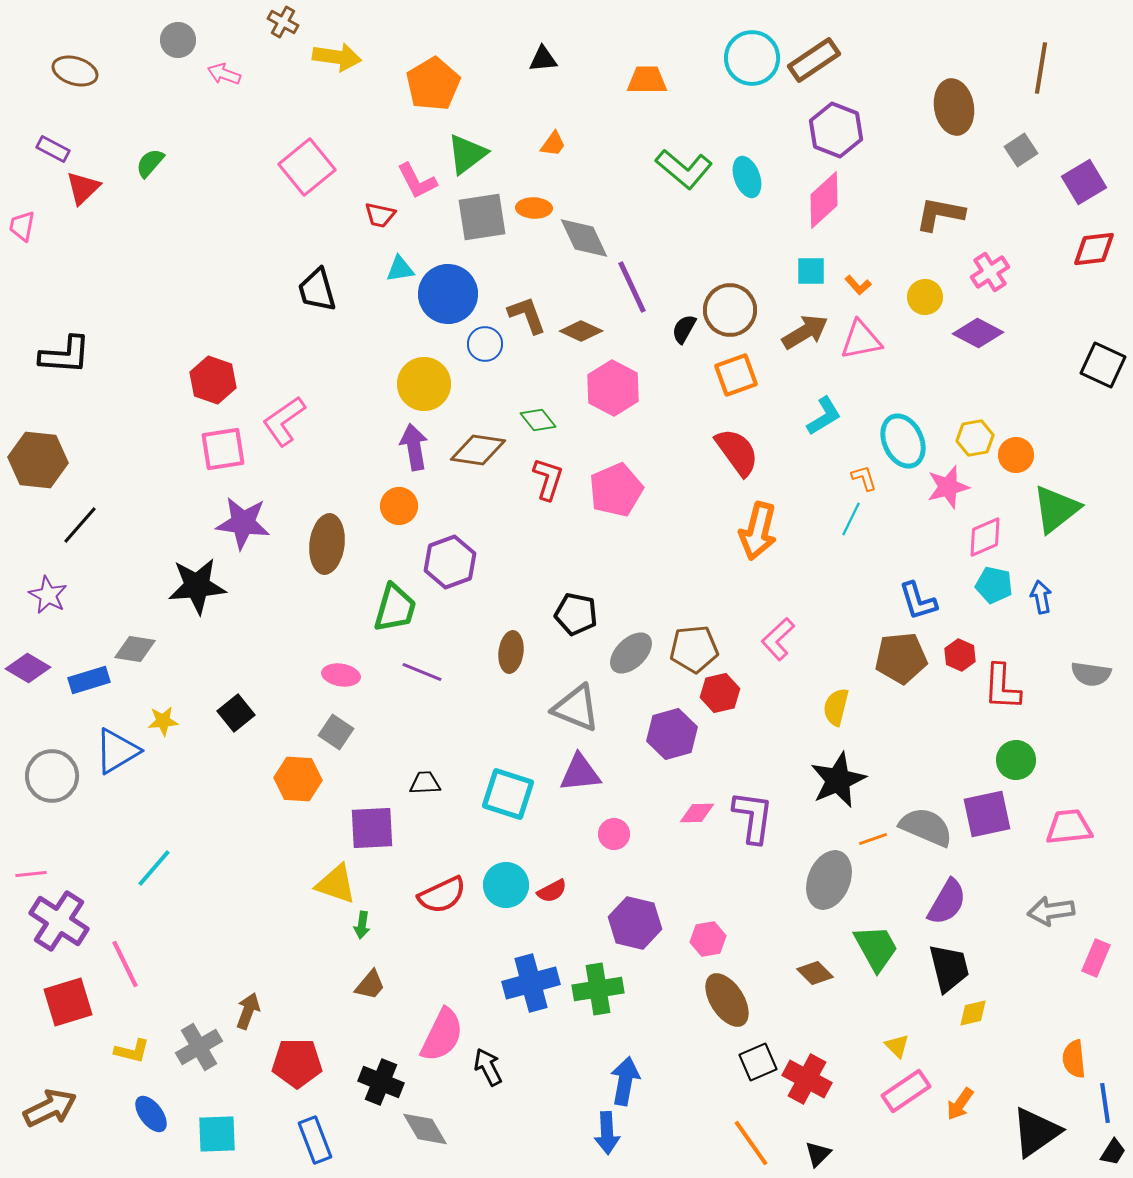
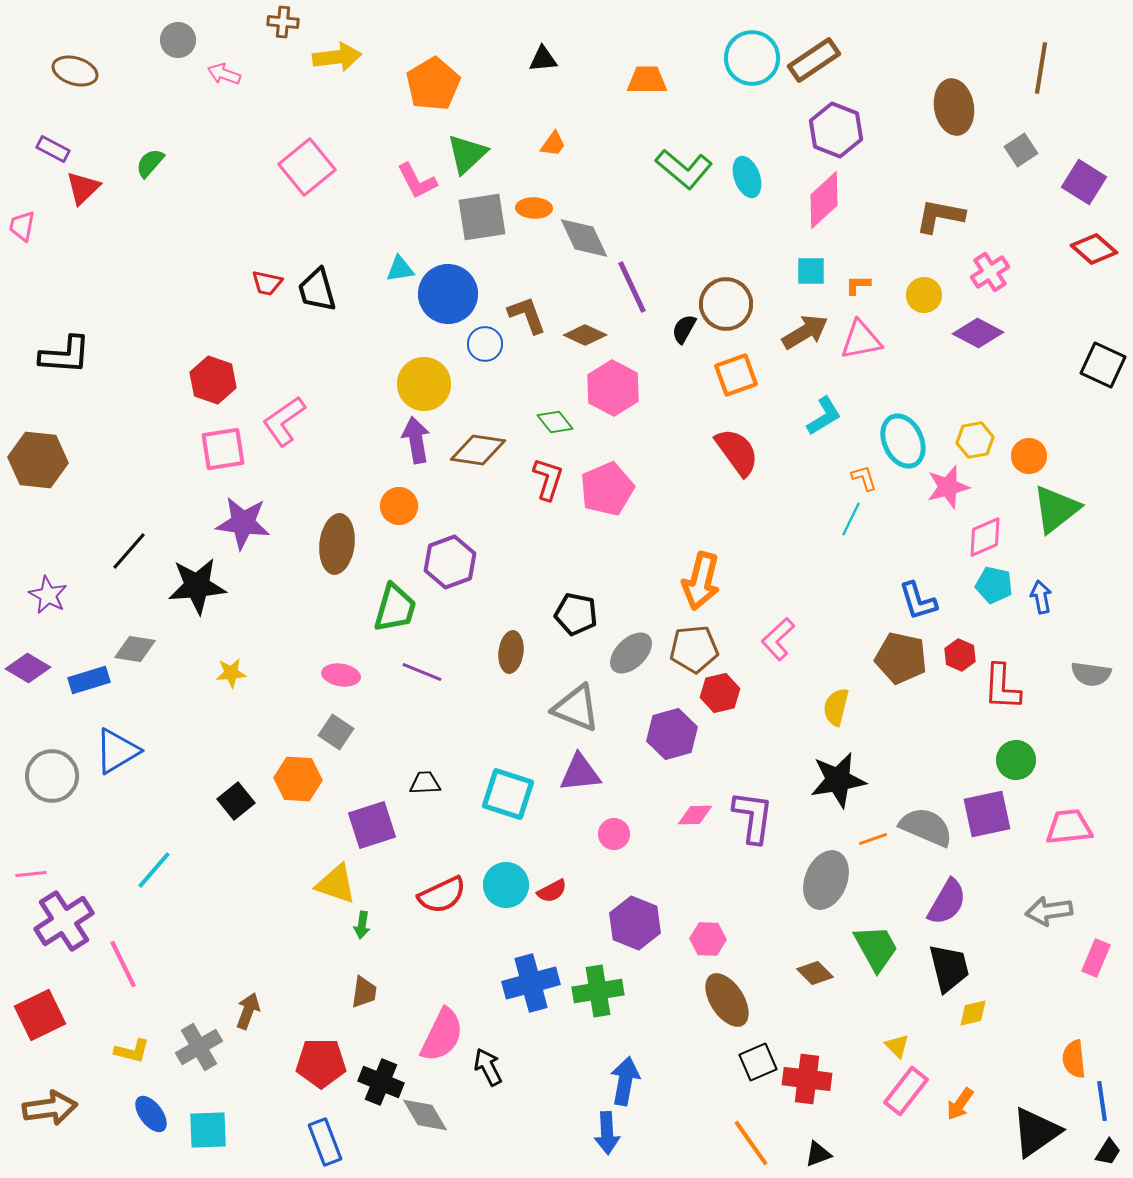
brown cross at (283, 22): rotated 24 degrees counterclockwise
yellow arrow at (337, 57): rotated 15 degrees counterclockwise
green triangle at (467, 154): rotated 6 degrees counterclockwise
purple square at (1084, 182): rotated 27 degrees counterclockwise
brown L-shape at (940, 214): moved 2 px down
red trapezoid at (380, 215): moved 113 px left, 68 px down
red diamond at (1094, 249): rotated 48 degrees clockwise
orange L-shape at (858, 285): rotated 132 degrees clockwise
yellow circle at (925, 297): moved 1 px left, 2 px up
brown circle at (730, 310): moved 4 px left, 6 px up
brown diamond at (581, 331): moved 4 px right, 4 px down
green diamond at (538, 420): moved 17 px right, 2 px down
yellow hexagon at (975, 438): moved 2 px down
purple arrow at (414, 447): moved 2 px right, 7 px up
orange circle at (1016, 455): moved 13 px right, 1 px down
pink pentagon at (616, 490): moved 9 px left, 1 px up
black line at (80, 525): moved 49 px right, 26 px down
orange arrow at (758, 531): moved 57 px left, 50 px down
brown ellipse at (327, 544): moved 10 px right
brown pentagon at (901, 658): rotated 18 degrees clockwise
black square at (236, 713): moved 88 px down
yellow star at (163, 721): moved 68 px right, 48 px up
black star at (838, 780): rotated 14 degrees clockwise
pink diamond at (697, 813): moved 2 px left, 2 px down
purple square at (372, 828): moved 3 px up; rotated 15 degrees counterclockwise
cyan line at (154, 868): moved 2 px down
gray ellipse at (829, 880): moved 3 px left
gray arrow at (1051, 911): moved 2 px left
purple cross at (59, 921): moved 5 px right; rotated 24 degrees clockwise
purple hexagon at (635, 923): rotated 9 degrees clockwise
pink hexagon at (708, 939): rotated 12 degrees clockwise
pink line at (125, 964): moved 2 px left
brown trapezoid at (370, 985): moved 6 px left, 7 px down; rotated 32 degrees counterclockwise
green cross at (598, 989): moved 2 px down
red square at (68, 1002): moved 28 px left, 13 px down; rotated 9 degrees counterclockwise
red pentagon at (297, 1063): moved 24 px right
red cross at (807, 1079): rotated 21 degrees counterclockwise
pink rectangle at (906, 1091): rotated 18 degrees counterclockwise
blue line at (1105, 1103): moved 3 px left, 2 px up
brown arrow at (50, 1108): rotated 18 degrees clockwise
gray diamond at (425, 1129): moved 14 px up
cyan square at (217, 1134): moved 9 px left, 4 px up
blue rectangle at (315, 1140): moved 10 px right, 2 px down
black trapezoid at (1113, 1152): moved 5 px left
black triangle at (818, 1154): rotated 24 degrees clockwise
